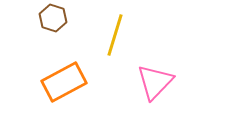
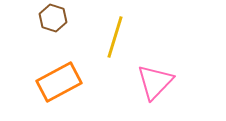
yellow line: moved 2 px down
orange rectangle: moved 5 px left
